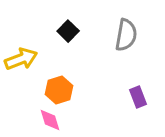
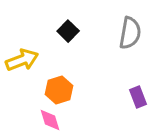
gray semicircle: moved 4 px right, 2 px up
yellow arrow: moved 1 px right, 1 px down
